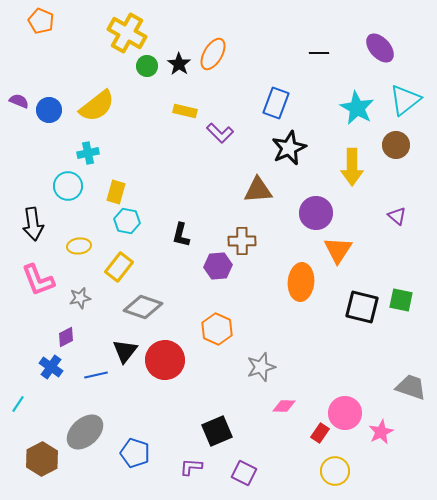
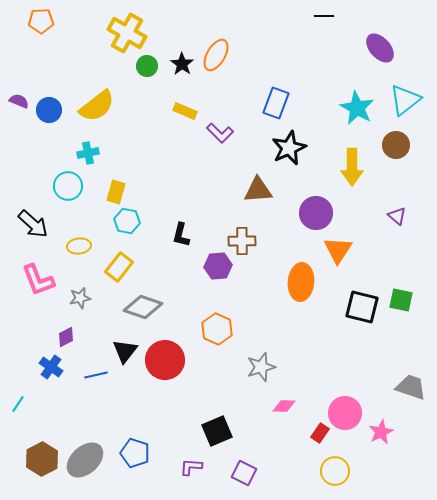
orange pentagon at (41, 21): rotated 25 degrees counterclockwise
black line at (319, 53): moved 5 px right, 37 px up
orange ellipse at (213, 54): moved 3 px right, 1 px down
black star at (179, 64): moved 3 px right
yellow rectangle at (185, 111): rotated 10 degrees clockwise
black arrow at (33, 224): rotated 40 degrees counterclockwise
gray ellipse at (85, 432): moved 28 px down
